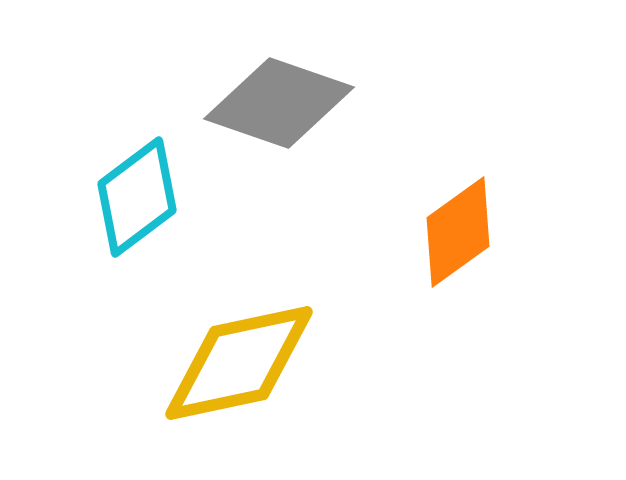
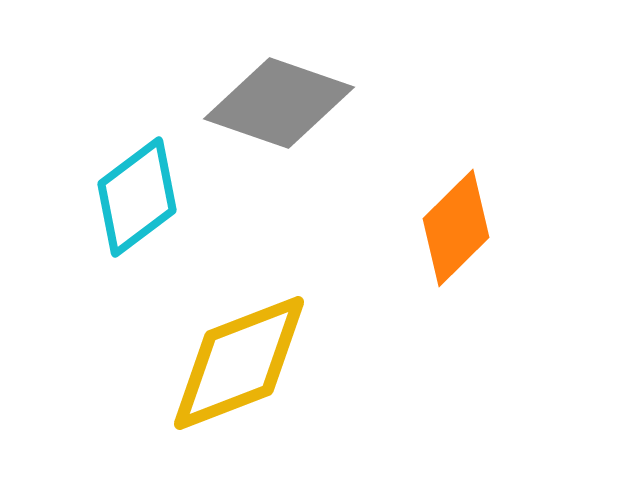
orange diamond: moved 2 px left, 4 px up; rotated 9 degrees counterclockwise
yellow diamond: rotated 9 degrees counterclockwise
